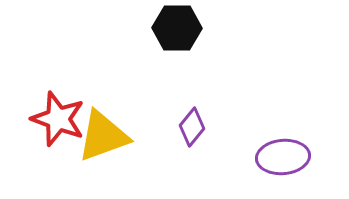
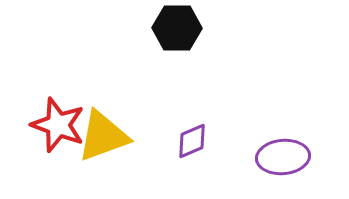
red star: moved 6 px down
purple diamond: moved 14 px down; rotated 27 degrees clockwise
